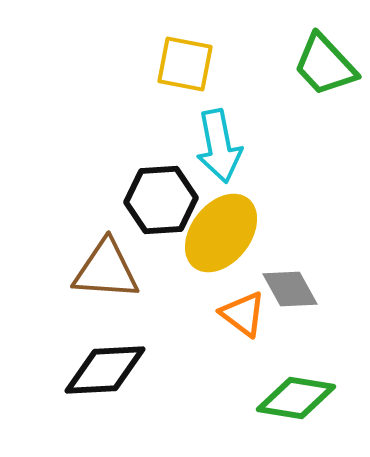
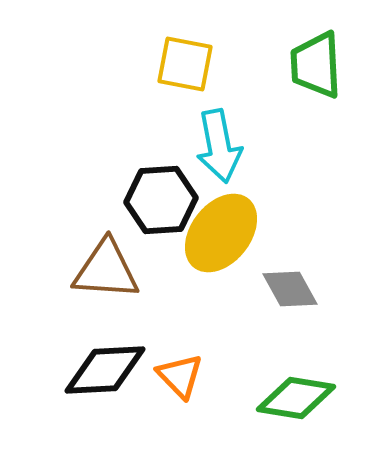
green trapezoid: moved 9 px left; rotated 40 degrees clockwise
orange triangle: moved 63 px left, 62 px down; rotated 9 degrees clockwise
